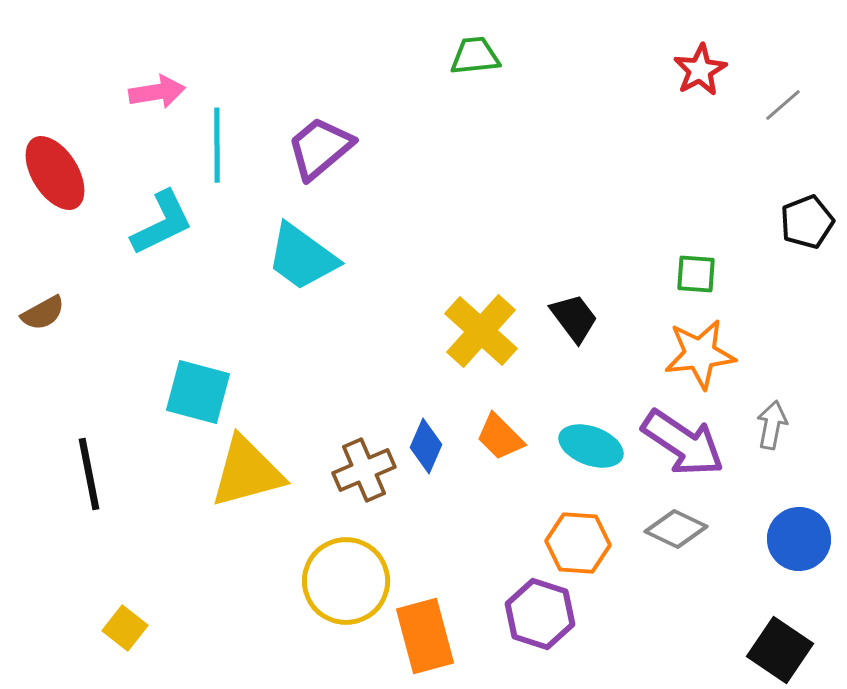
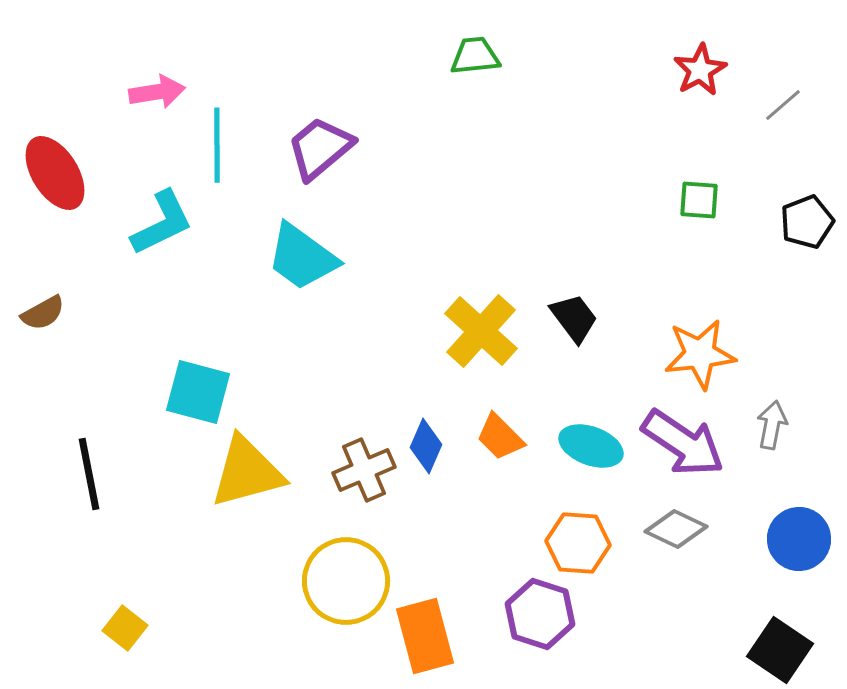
green square: moved 3 px right, 74 px up
